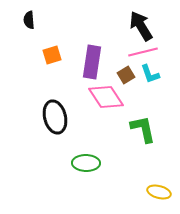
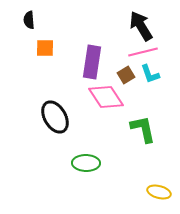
orange square: moved 7 px left, 7 px up; rotated 18 degrees clockwise
black ellipse: rotated 16 degrees counterclockwise
